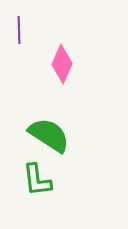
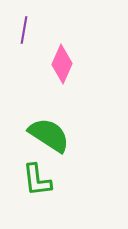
purple line: moved 5 px right; rotated 12 degrees clockwise
